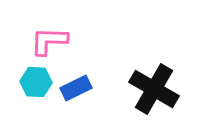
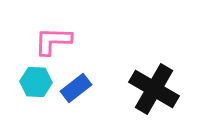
pink L-shape: moved 4 px right
blue rectangle: rotated 12 degrees counterclockwise
